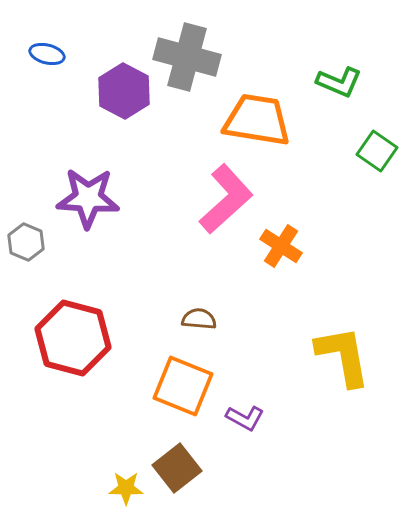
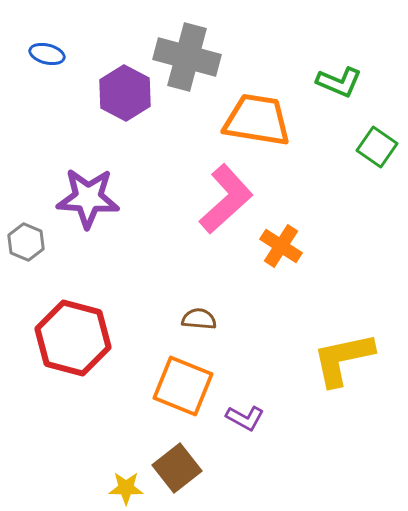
purple hexagon: moved 1 px right, 2 px down
green square: moved 4 px up
yellow L-shape: moved 3 px down; rotated 92 degrees counterclockwise
